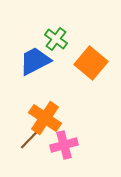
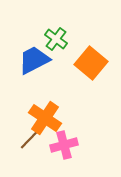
blue trapezoid: moved 1 px left, 1 px up
